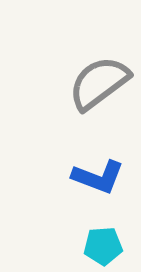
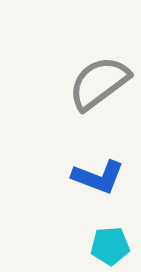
cyan pentagon: moved 7 px right
